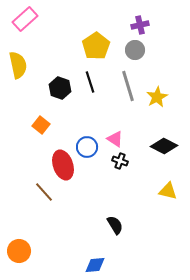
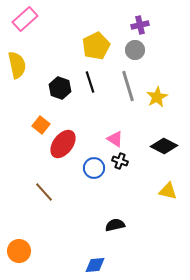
yellow pentagon: rotated 8 degrees clockwise
yellow semicircle: moved 1 px left
blue circle: moved 7 px right, 21 px down
red ellipse: moved 21 px up; rotated 56 degrees clockwise
black semicircle: rotated 72 degrees counterclockwise
